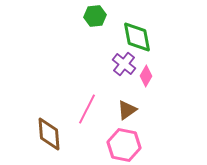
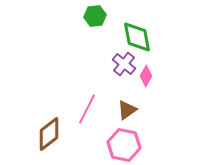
brown diamond: rotated 56 degrees clockwise
